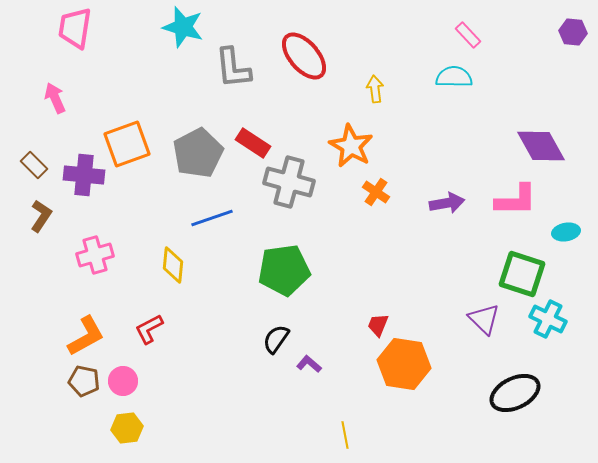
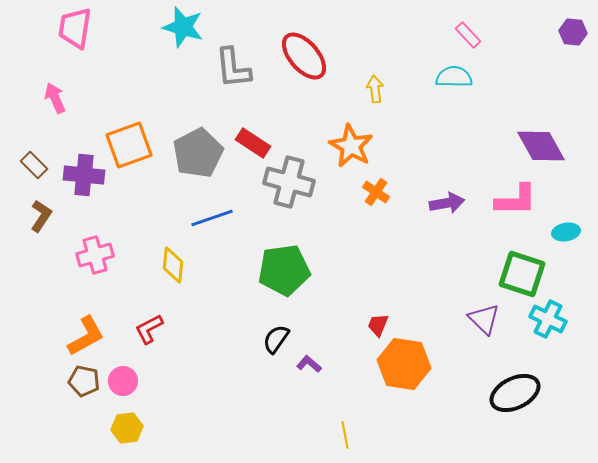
orange square: moved 2 px right, 1 px down
